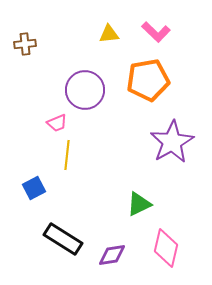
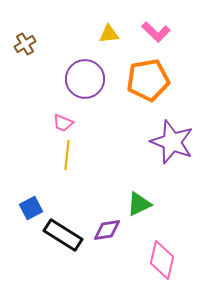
brown cross: rotated 25 degrees counterclockwise
purple circle: moved 11 px up
pink trapezoid: moved 6 px right; rotated 45 degrees clockwise
purple star: rotated 21 degrees counterclockwise
blue square: moved 3 px left, 20 px down
black rectangle: moved 4 px up
pink diamond: moved 4 px left, 12 px down
purple diamond: moved 5 px left, 25 px up
